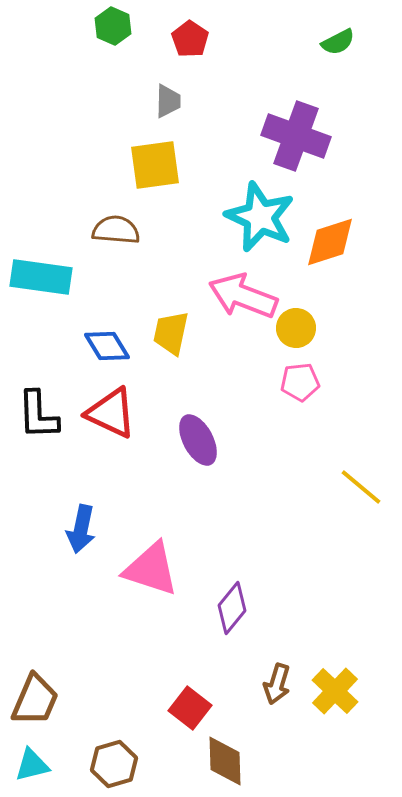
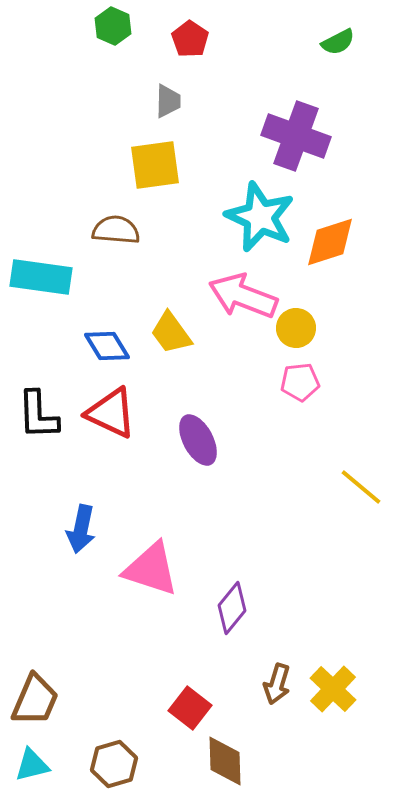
yellow trapezoid: rotated 48 degrees counterclockwise
yellow cross: moved 2 px left, 2 px up
